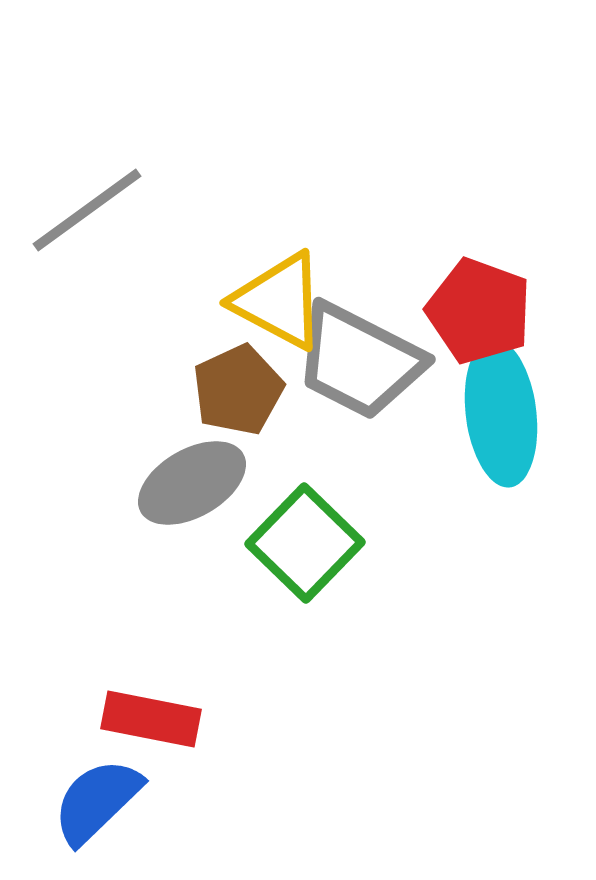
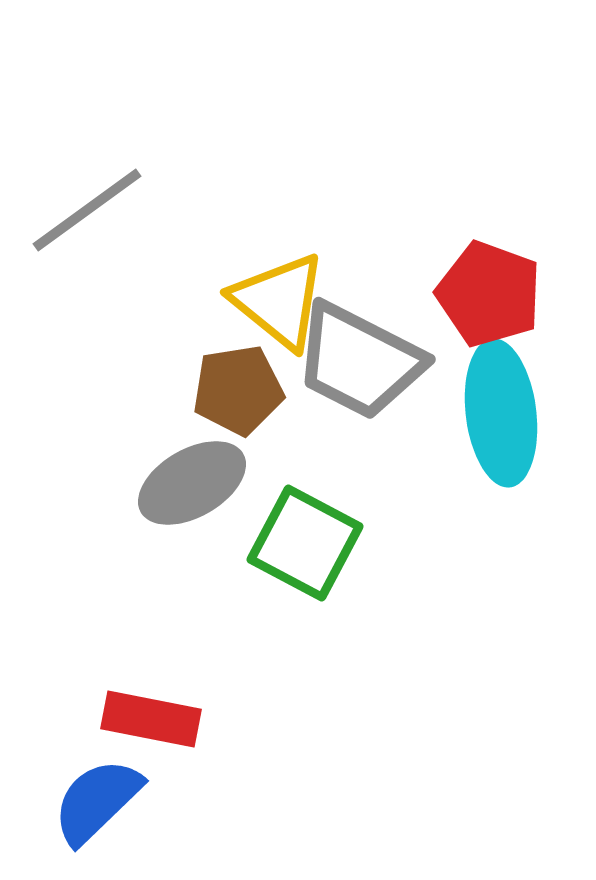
yellow triangle: rotated 11 degrees clockwise
red pentagon: moved 10 px right, 17 px up
brown pentagon: rotated 16 degrees clockwise
green square: rotated 16 degrees counterclockwise
